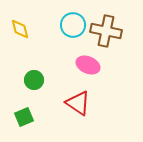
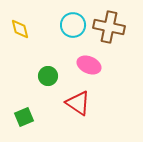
brown cross: moved 3 px right, 4 px up
pink ellipse: moved 1 px right
green circle: moved 14 px right, 4 px up
